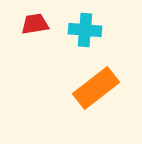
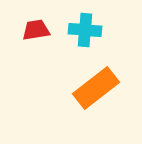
red trapezoid: moved 1 px right, 6 px down
